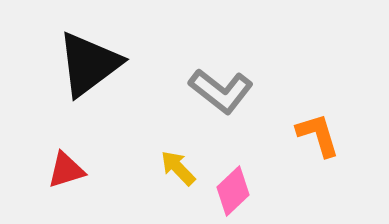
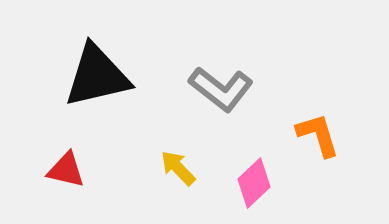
black triangle: moved 8 px right, 12 px down; rotated 24 degrees clockwise
gray L-shape: moved 2 px up
red triangle: rotated 30 degrees clockwise
pink diamond: moved 21 px right, 8 px up
